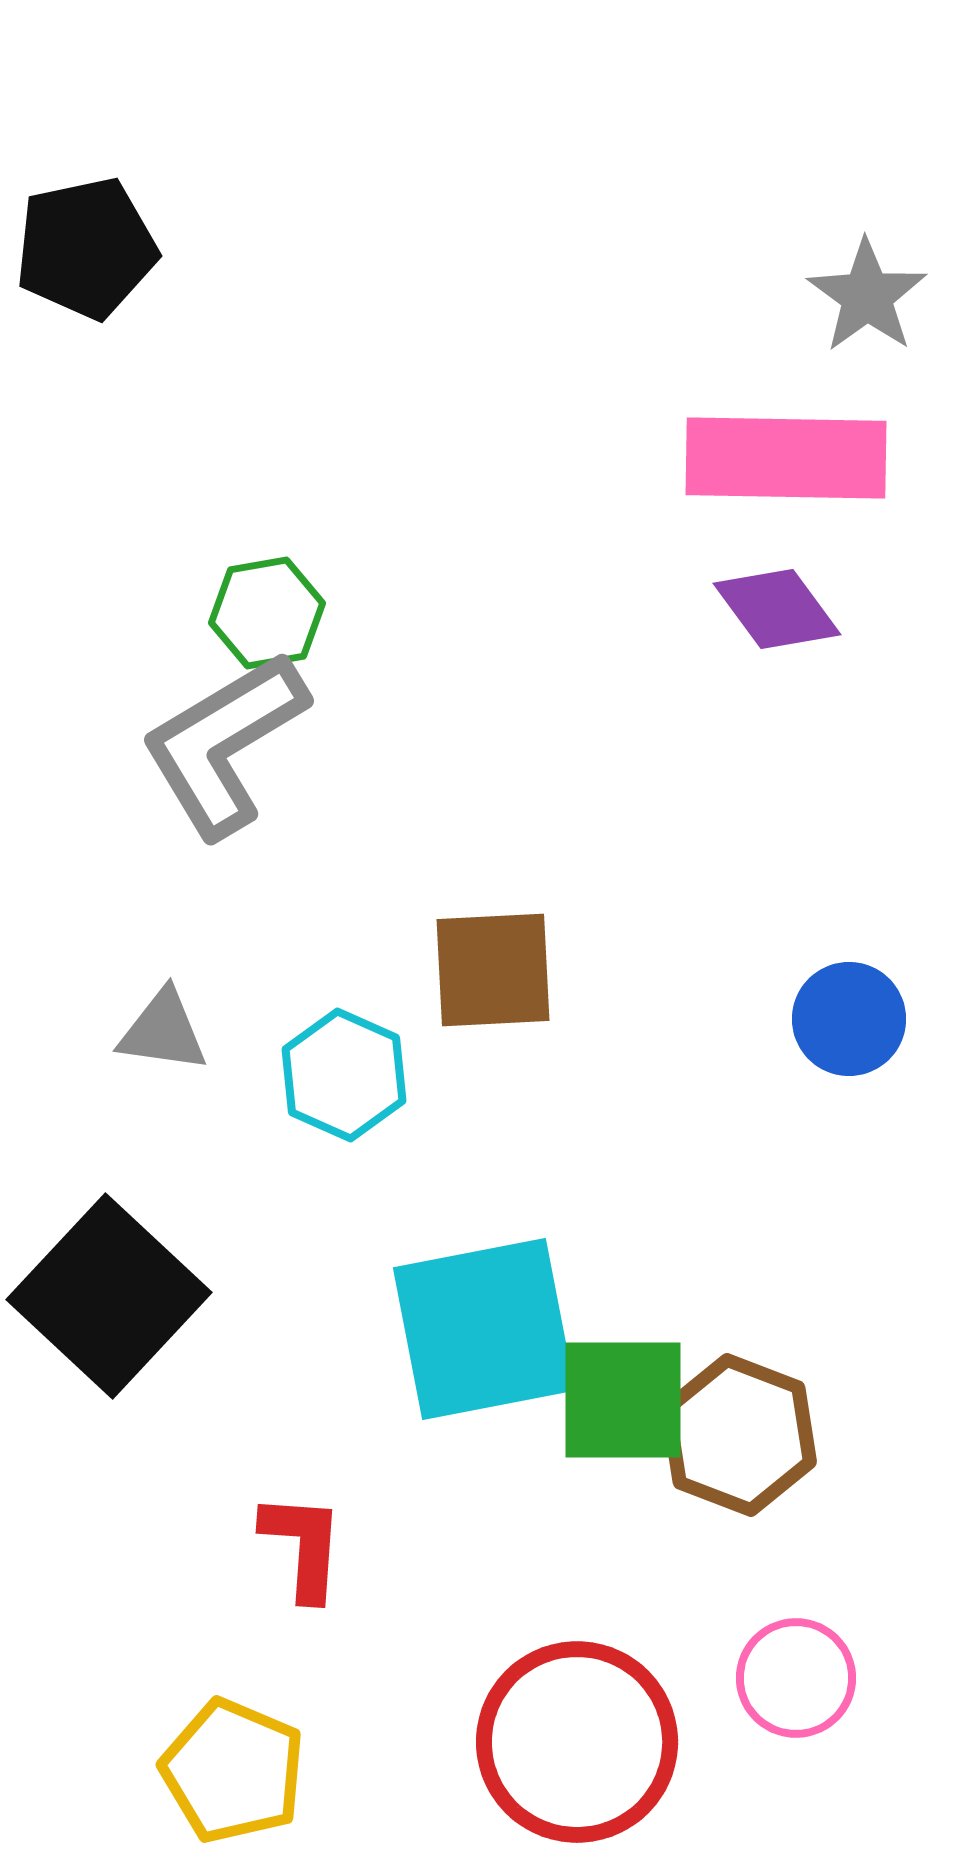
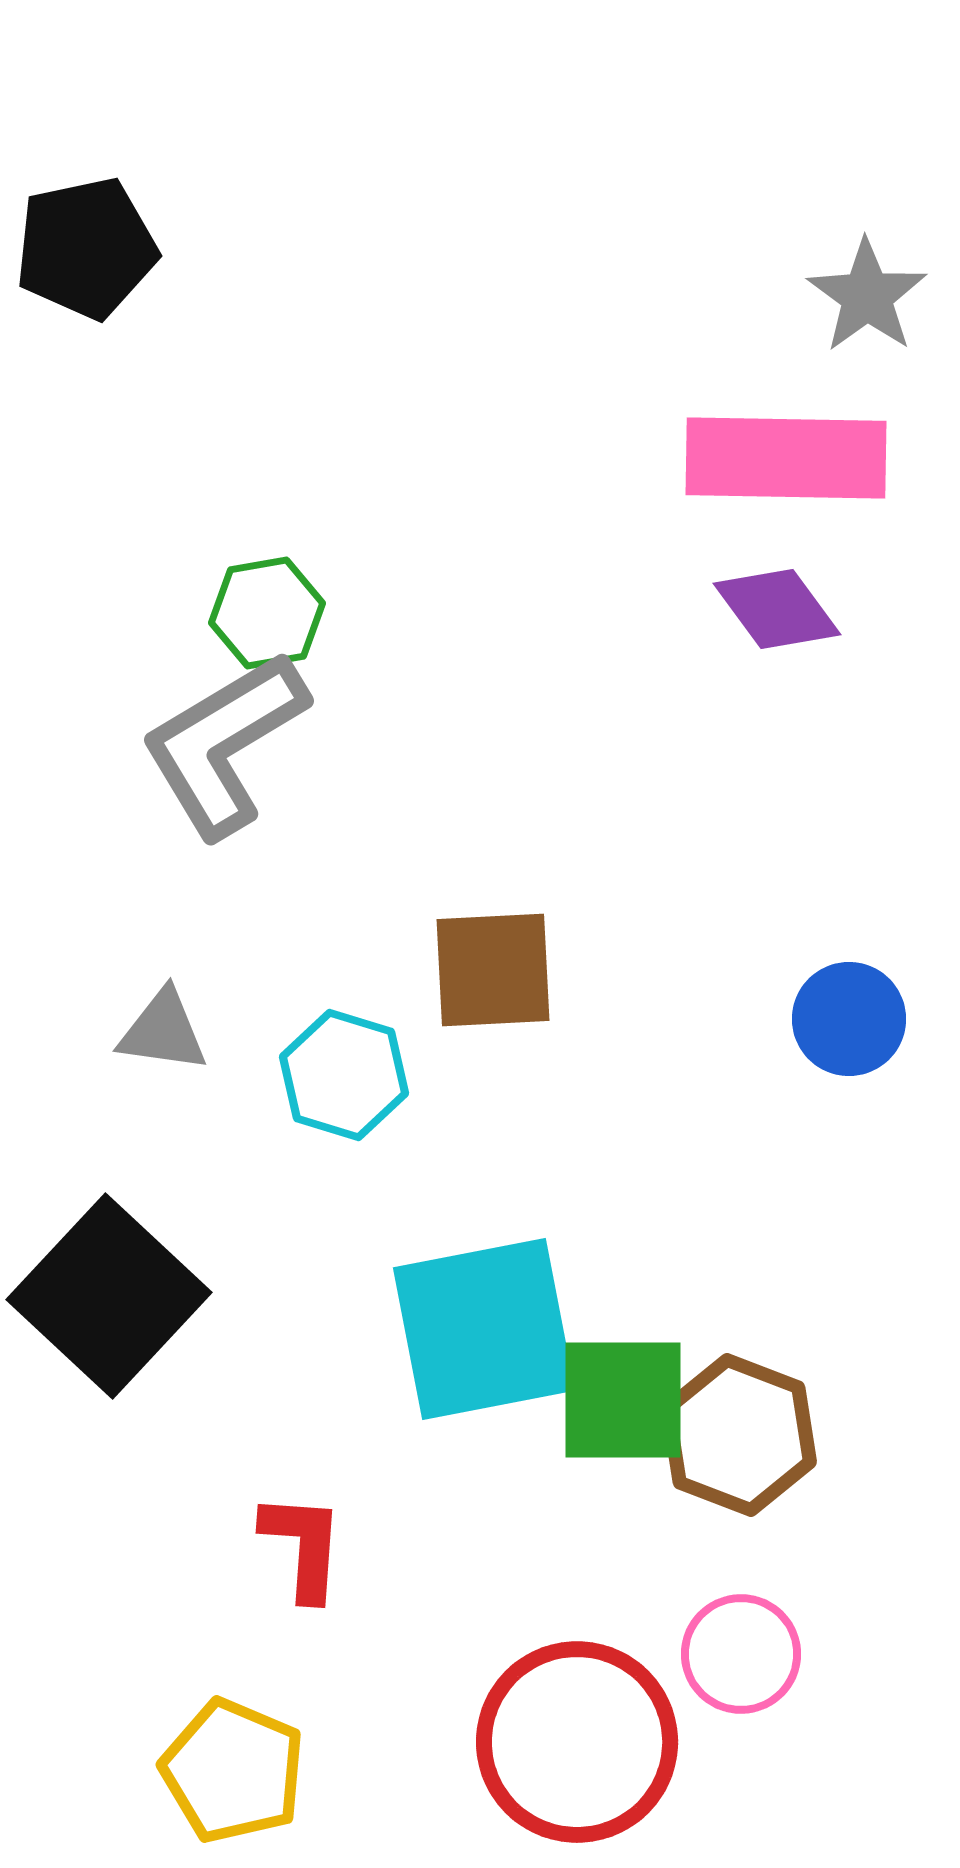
cyan hexagon: rotated 7 degrees counterclockwise
pink circle: moved 55 px left, 24 px up
